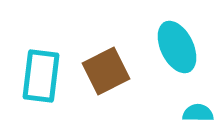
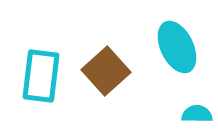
brown square: rotated 15 degrees counterclockwise
cyan semicircle: moved 1 px left, 1 px down
